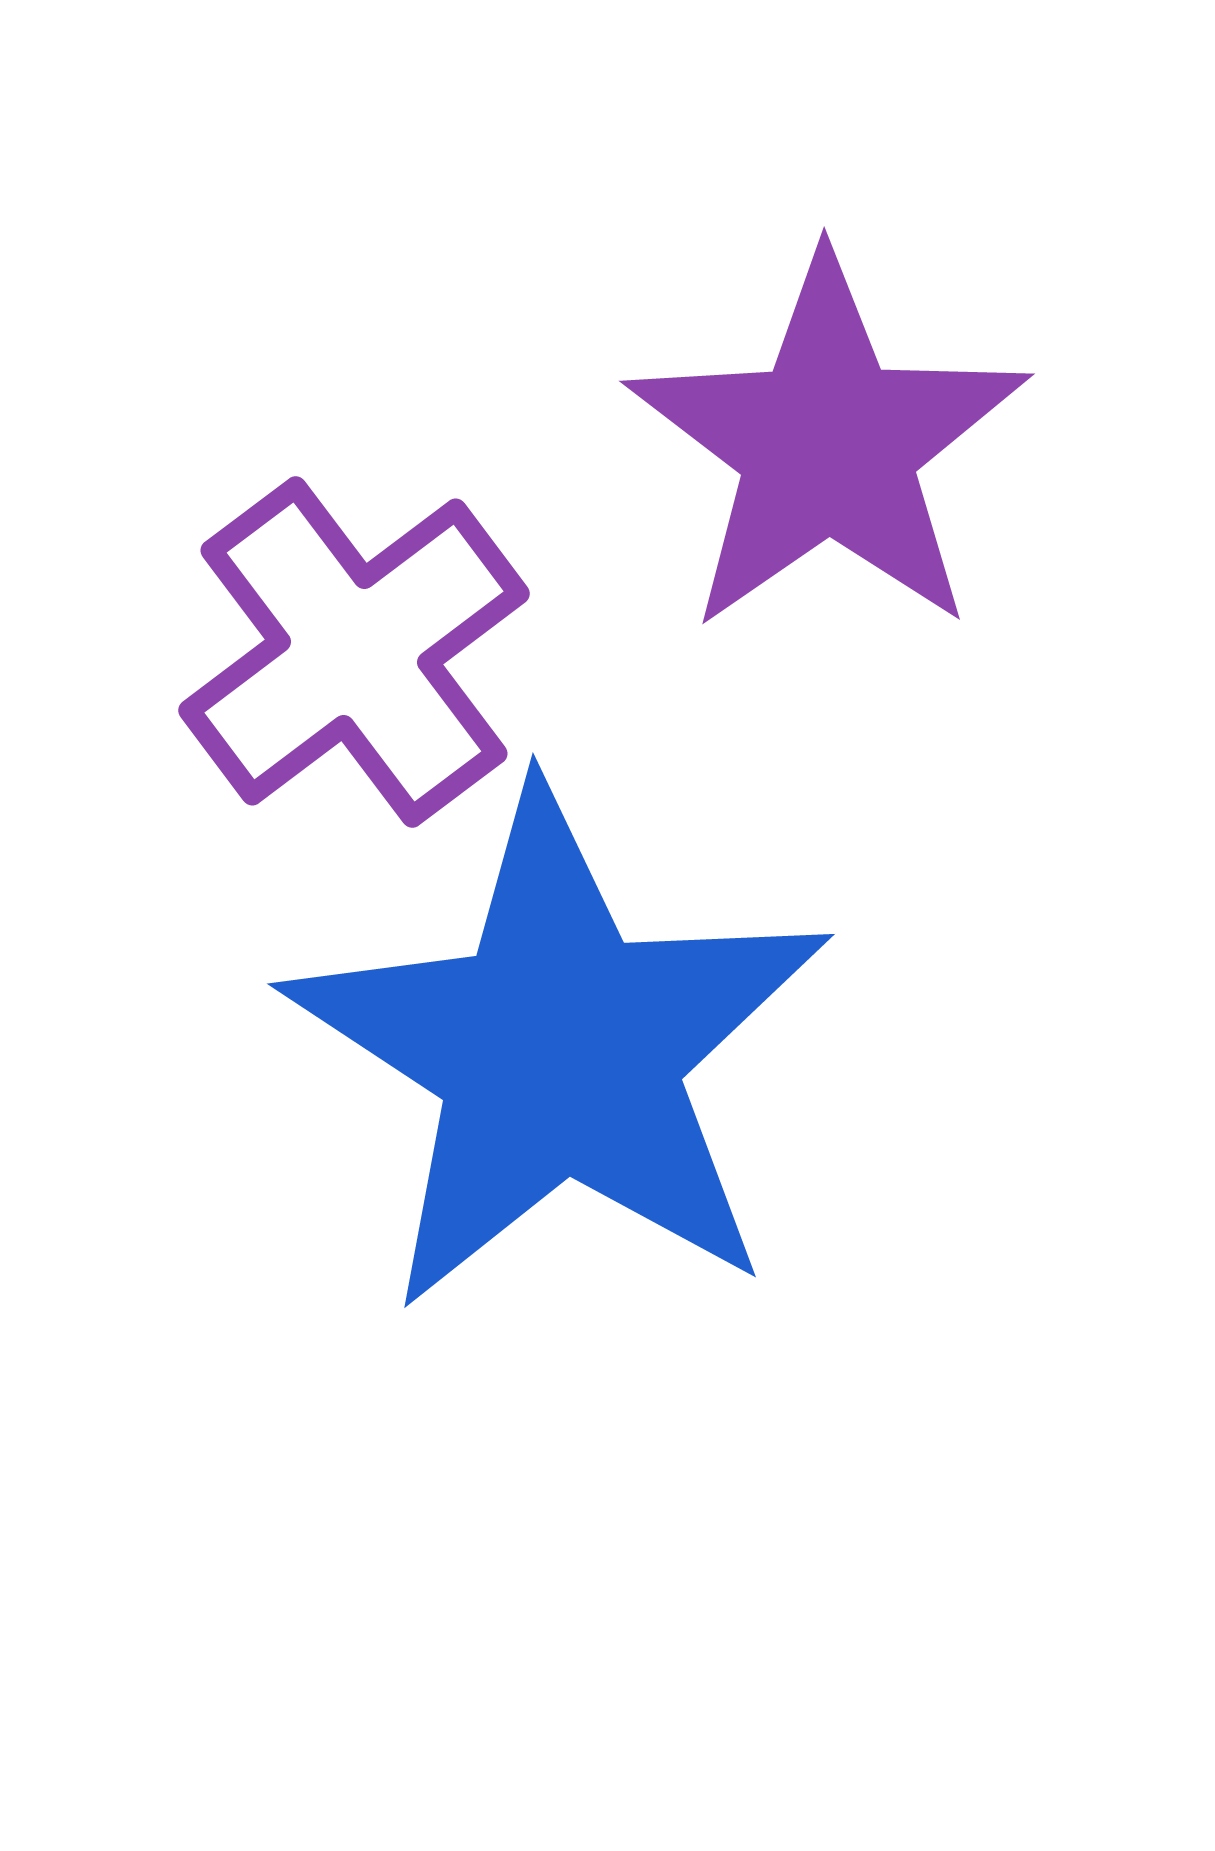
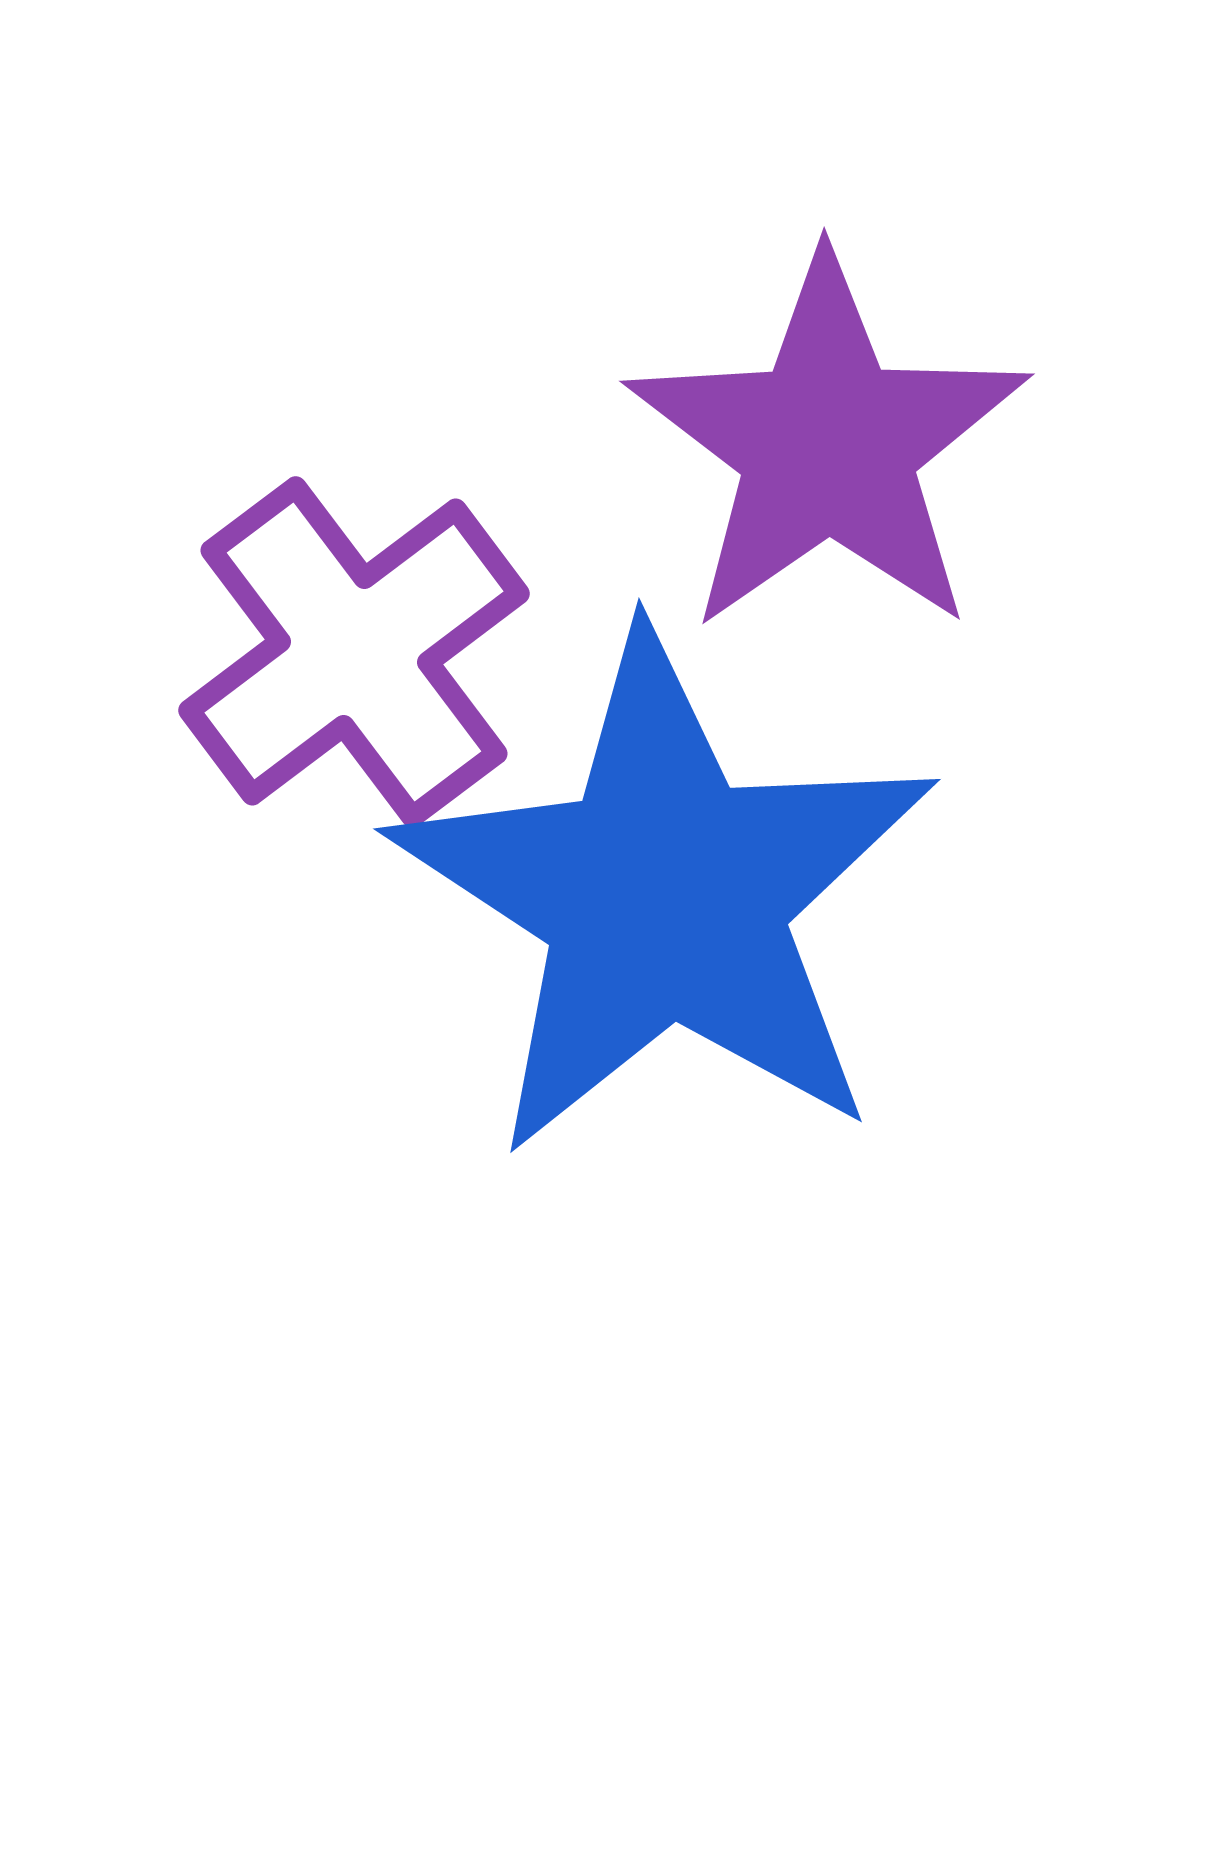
blue star: moved 106 px right, 155 px up
